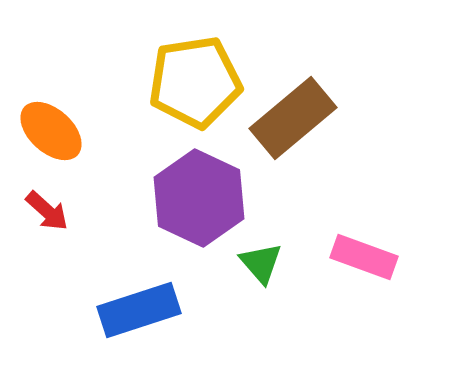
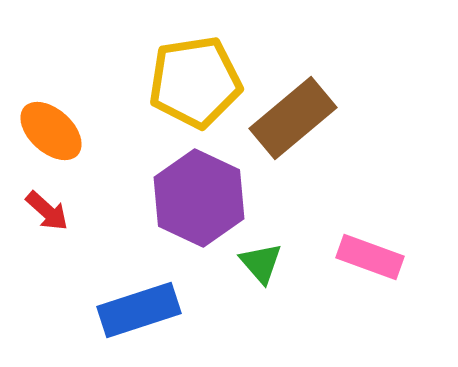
pink rectangle: moved 6 px right
